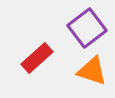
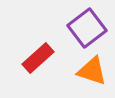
red rectangle: moved 1 px right
